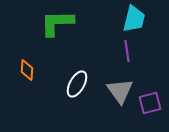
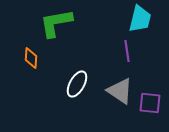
cyan trapezoid: moved 6 px right
green L-shape: moved 1 px left; rotated 9 degrees counterclockwise
orange diamond: moved 4 px right, 12 px up
gray triangle: rotated 20 degrees counterclockwise
purple square: rotated 20 degrees clockwise
